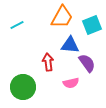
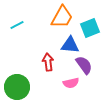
cyan square: moved 2 px left, 3 px down
purple semicircle: moved 3 px left, 2 px down
green circle: moved 6 px left
